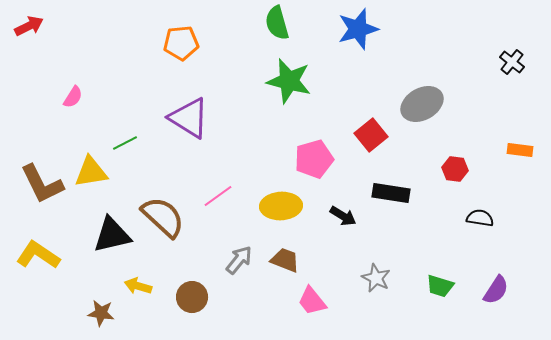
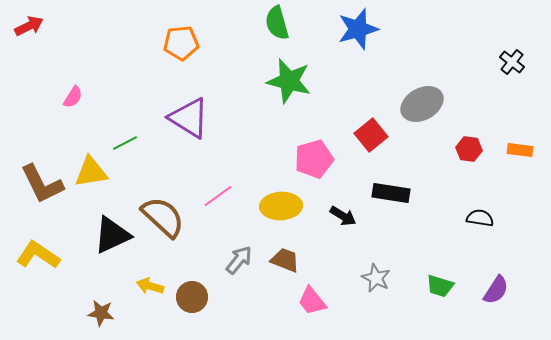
red hexagon: moved 14 px right, 20 px up
black triangle: rotated 12 degrees counterclockwise
yellow arrow: moved 12 px right
